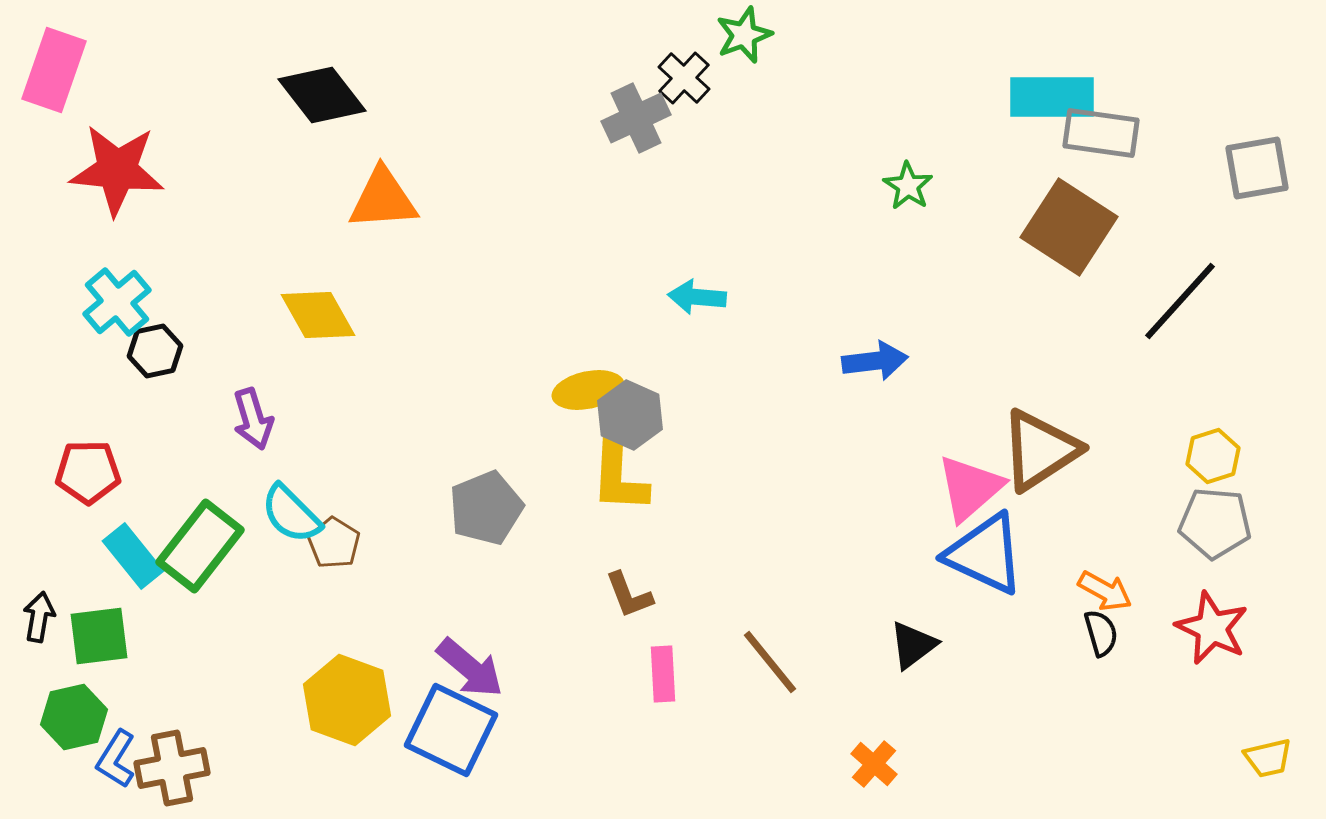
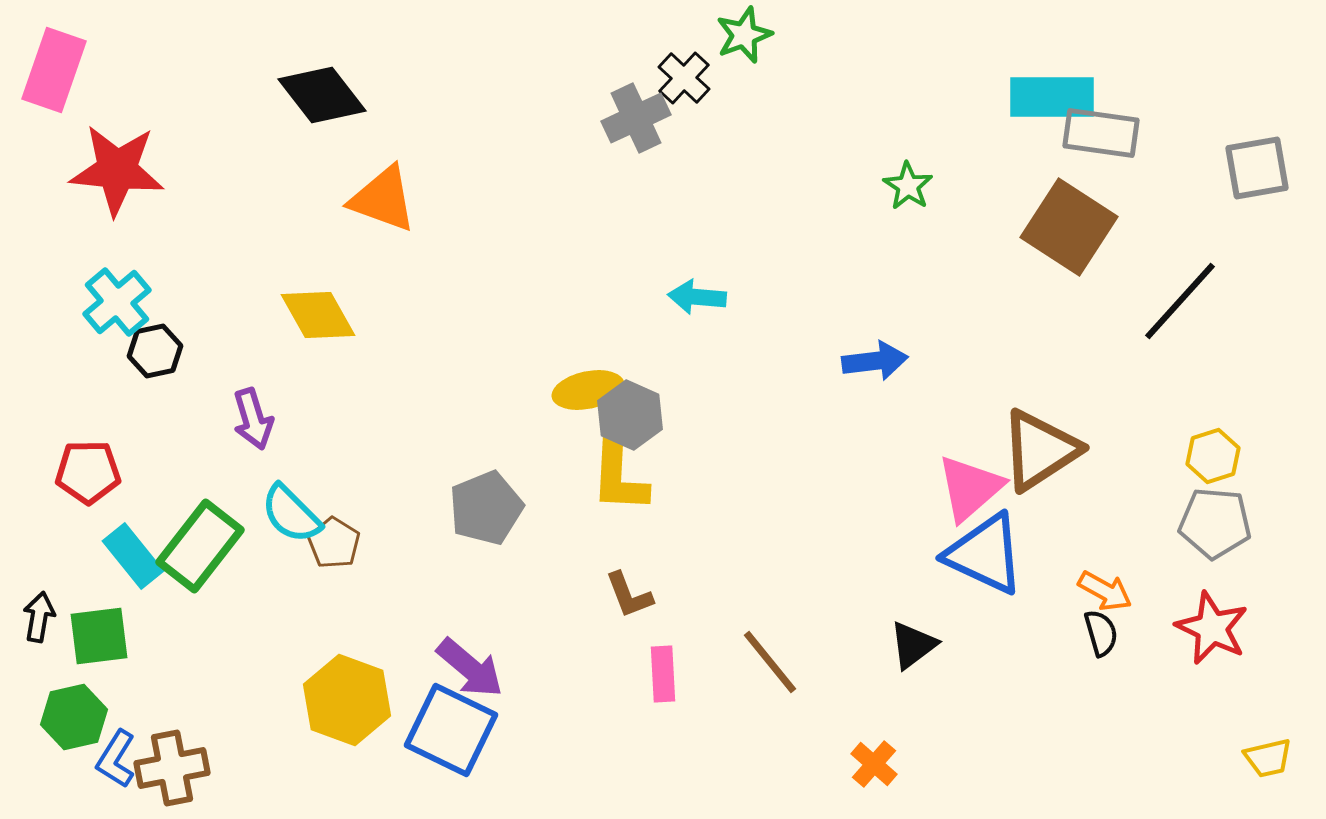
orange triangle at (383, 199): rotated 24 degrees clockwise
